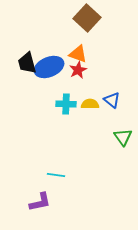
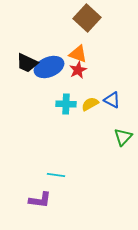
black trapezoid: rotated 50 degrees counterclockwise
blue triangle: rotated 12 degrees counterclockwise
yellow semicircle: rotated 30 degrees counterclockwise
green triangle: rotated 18 degrees clockwise
purple L-shape: moved 2 px up; rotated 20 degrees clockwise
